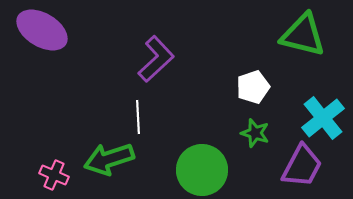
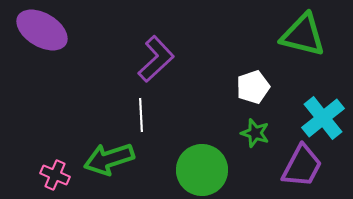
white line: moved 3 px right, 2 px up
pink cross: moved 1 px right
